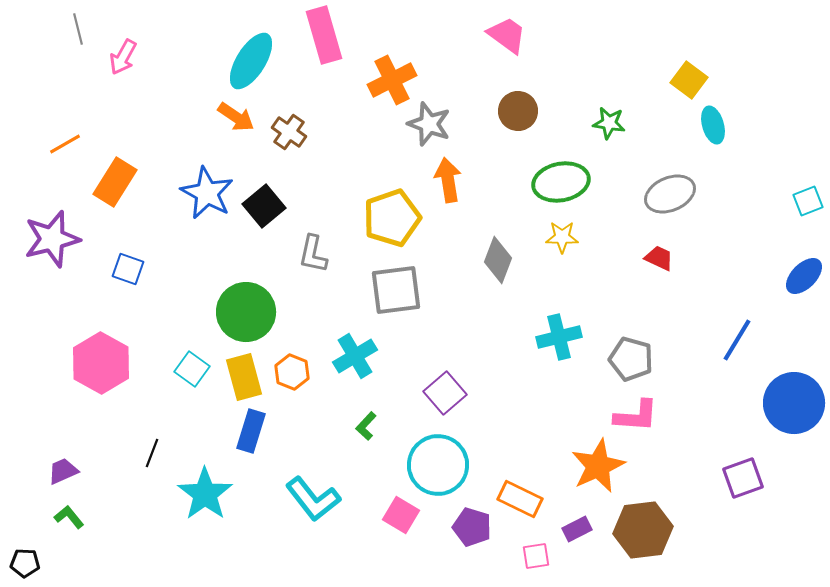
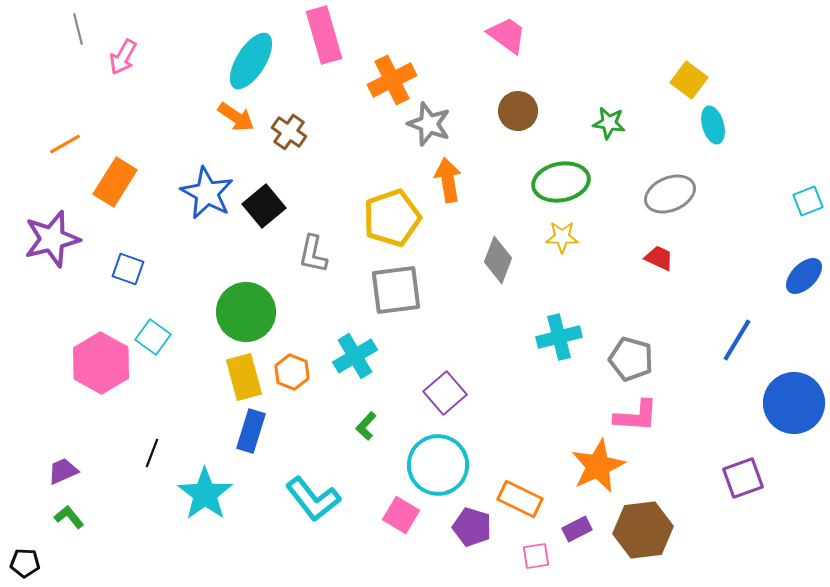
cyan square at (192, 369): moved 39 px left, 32 px up
